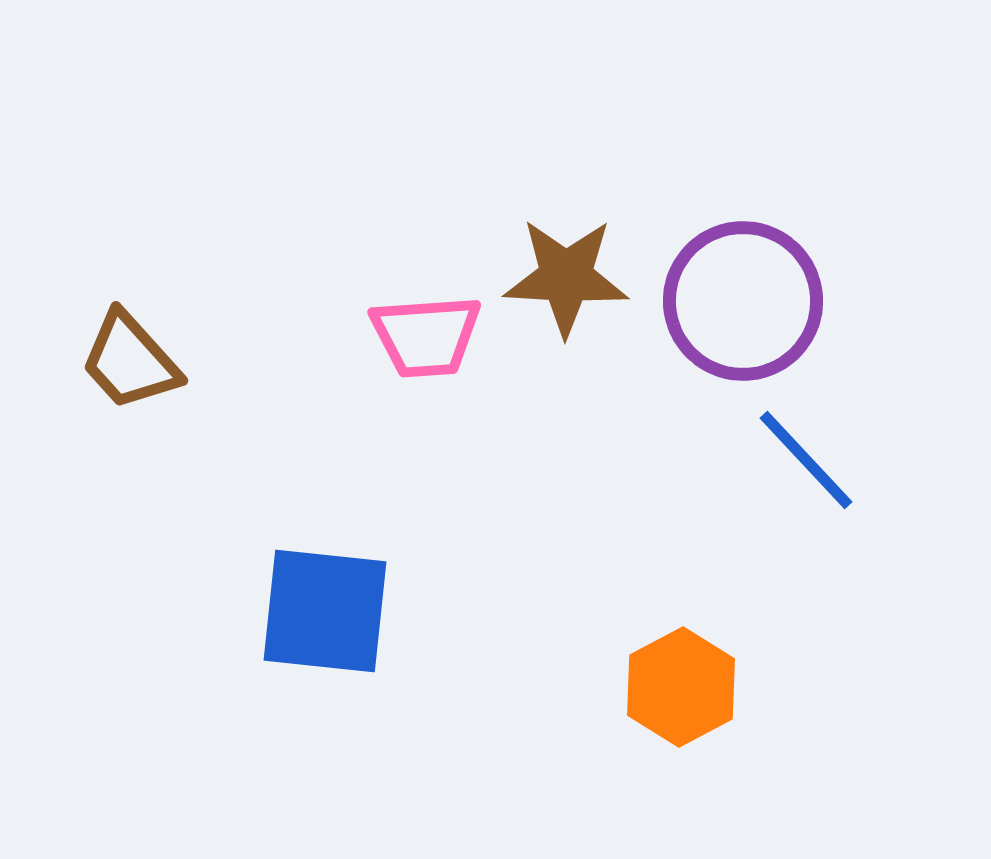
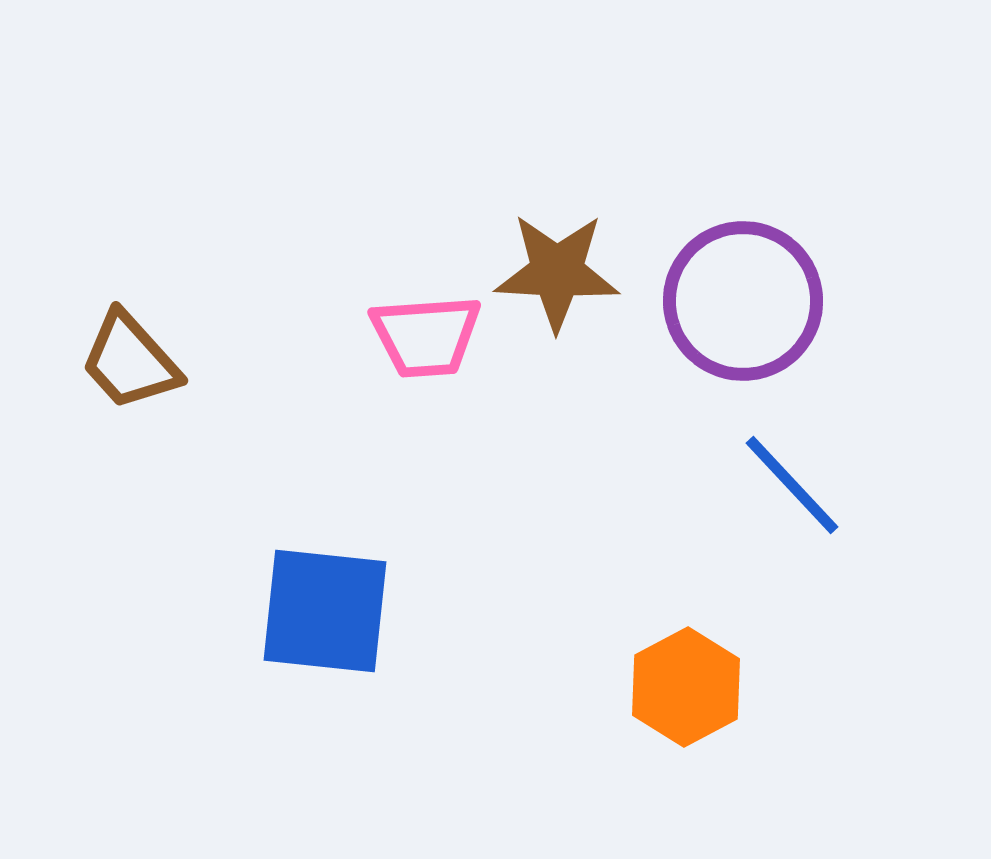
brown star: moved 9 px left, 5 px up
blue line: moved 14 px left, 25 px down
orange hexagon: moved 5 px right
